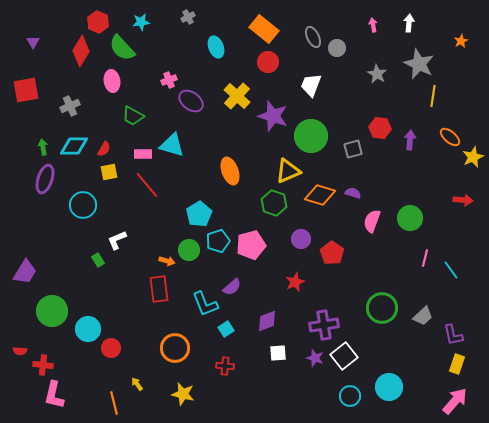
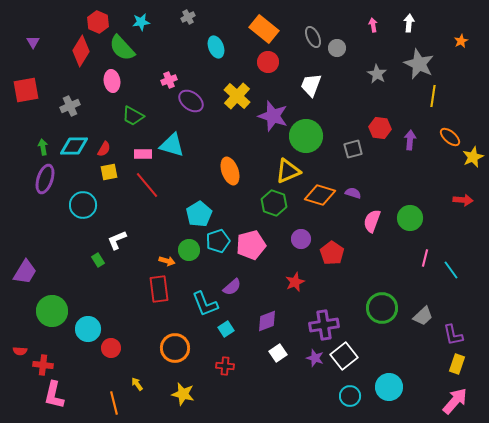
green circle at (311, 136): moved 5 px left
white square at (278, 353): rotated 30 degrees counterclockwise
